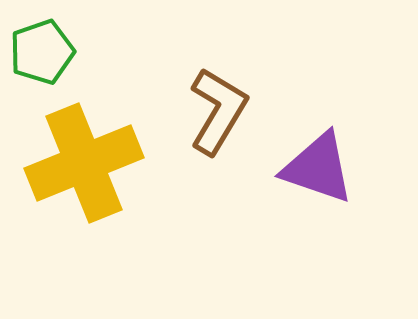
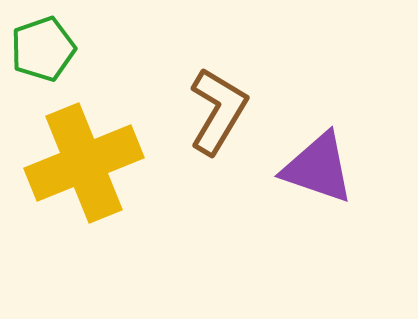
green pentagon: moved 1 px right, 3 px up
